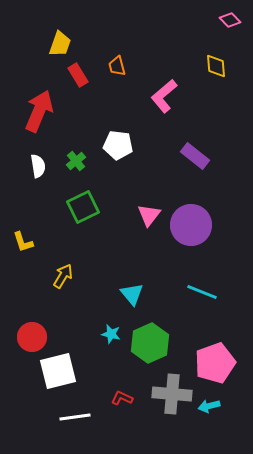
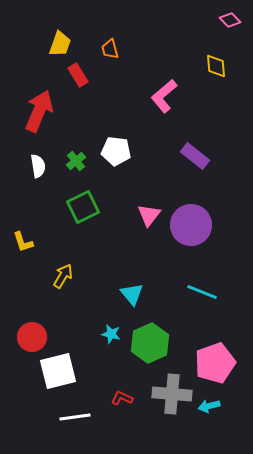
orange trapezoid: moved 7 px left, 17 px up
white pentagon: moved 2 px left, 6 px down
